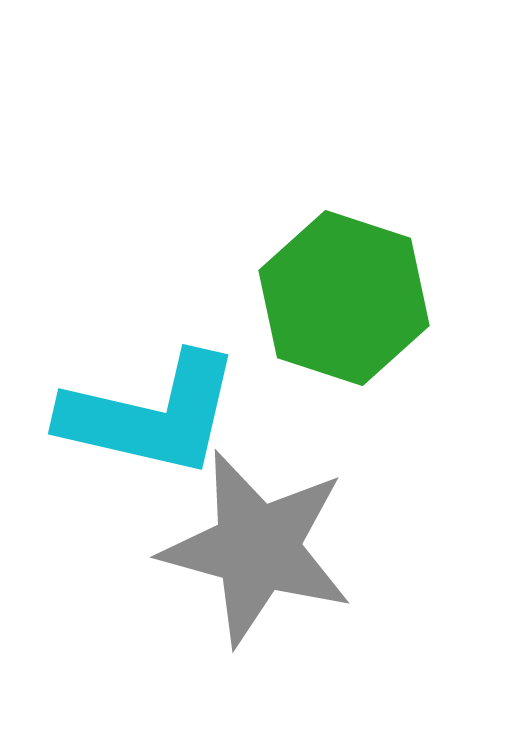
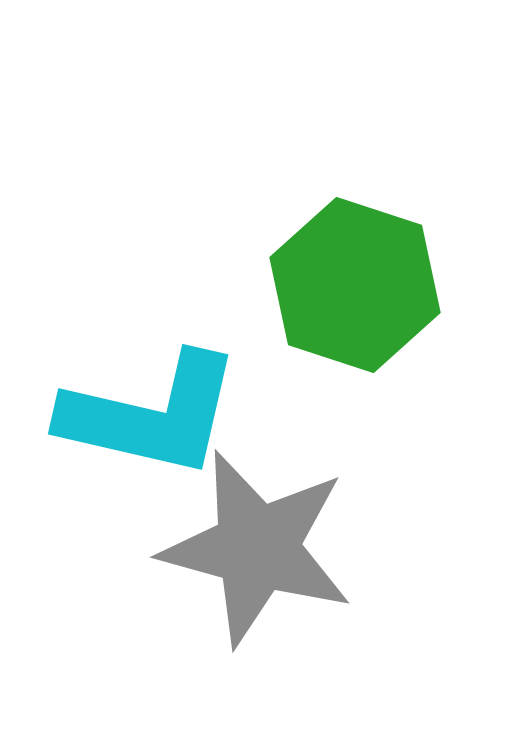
green hexagon: moved 11 px right, 13 px up
